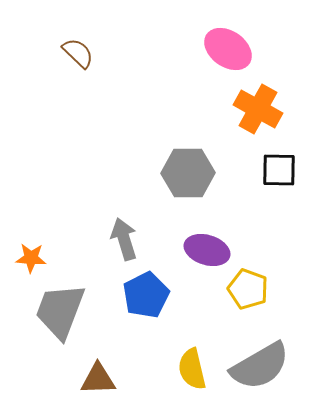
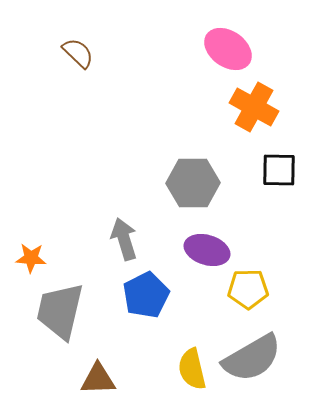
orange cross: moved 4 px left, 2 px up
gray hexagon: moved 5 px right, 10 px down
yellow pentagon: rotated 21 degrees counterclockwise
gray trapezoid: rotated 8 degrees counterclockwise
gray semicircle: moved 8 px left, 8 px up
